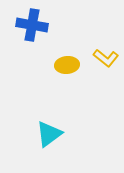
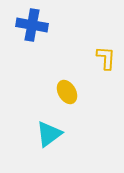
yellow L-shape: rotated 125 degrees counterclockwise
yellow ellipse: moved 27 px down; rotated 65 degrees clockwise
